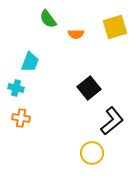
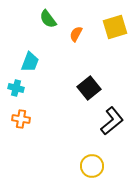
orange semicircle: rotated 119 degrees clockwise
orange cross: moved 1 px down
yellow circle: moved 13 px down
